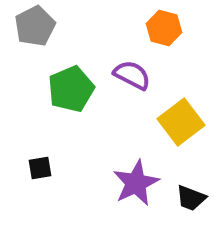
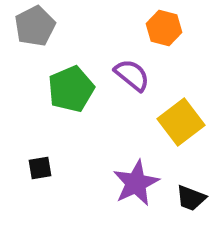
purple semicircle: rotated 12 degrees clockwise
